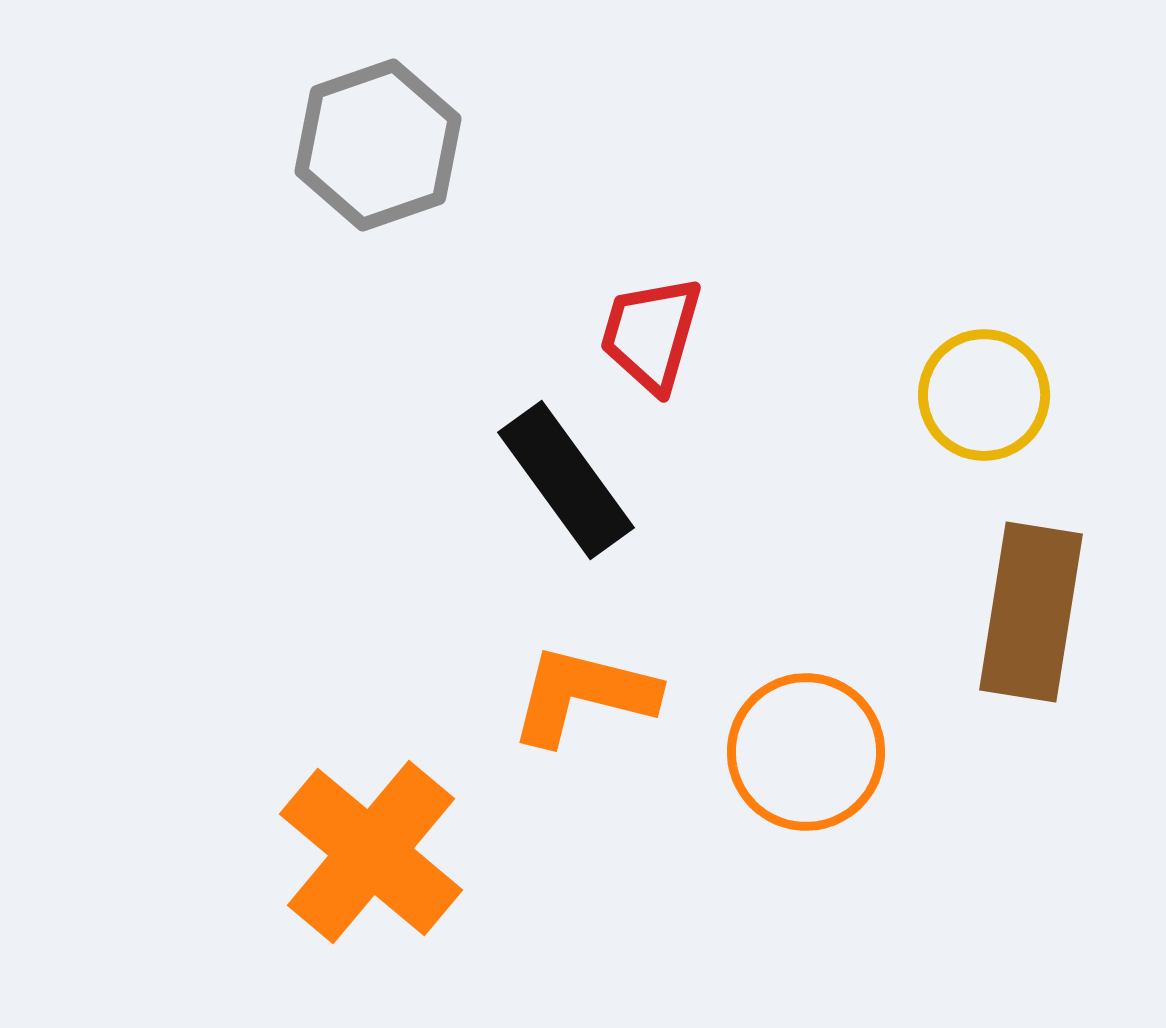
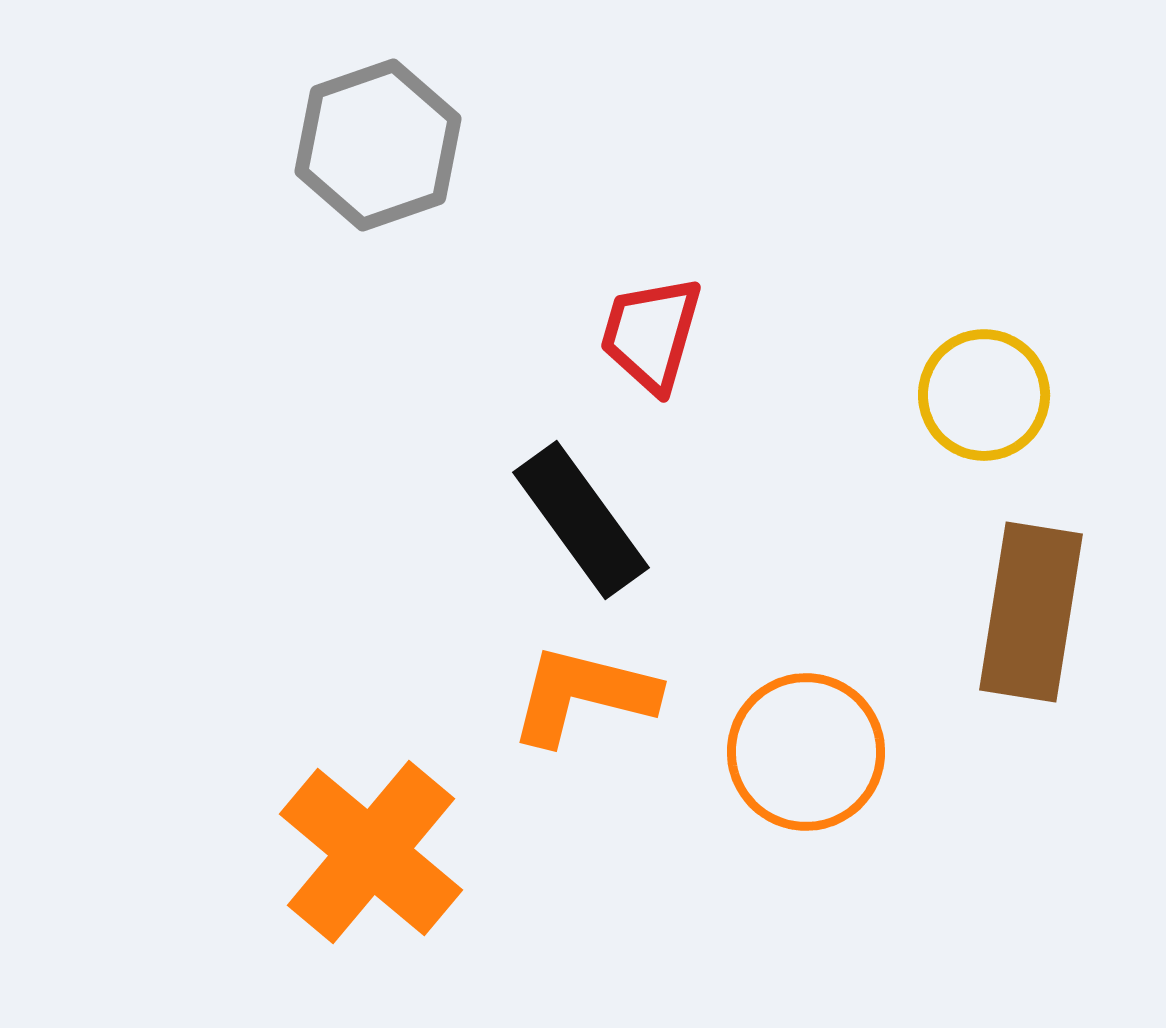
black rectangle: moved 15 px right, 40 px down
